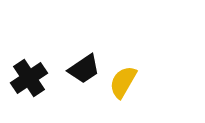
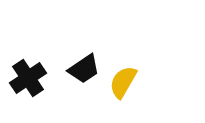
black cross: moved 1 px left
